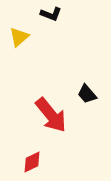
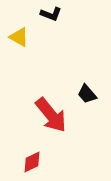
yellow triangle: rotated 50 degrees counterclockwise
